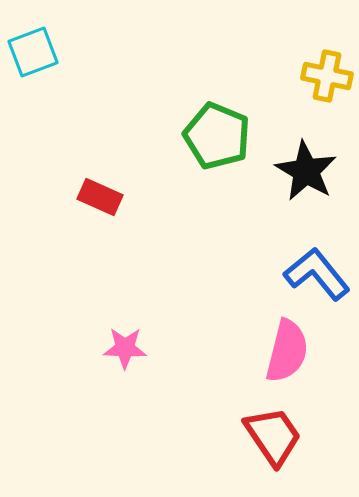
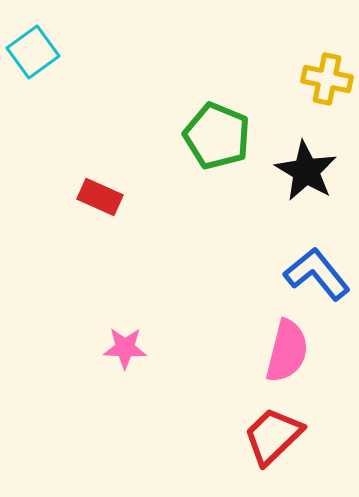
cyan square: rotated 15 degrees counterclockwise
yellow cross: moved 3 px down
red trapezoid: rotated 100 degrees counterclockwise
